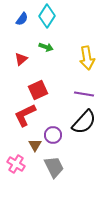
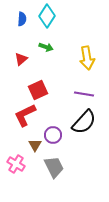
blue semicircle: rotated 32 degrees counterclockwise
